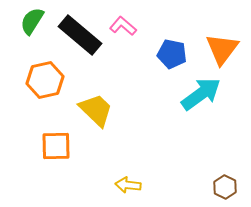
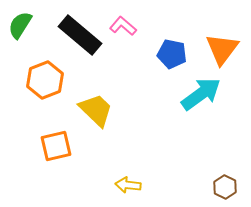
green semicircle: moved 12 px left, 4 px down
orange hexagon: rotated 9 degrees counterclockwise
orange square: rotated 12 degrees counterclockwise
